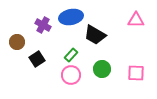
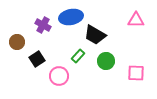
green rectangle: moved 7 px right, 1 px down
green circle: moved 4 px right, 8 px up
pink circle: moved 12 px left, 1 px down
